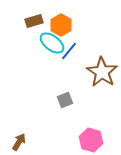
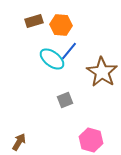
orange hexagon: rotated 25 degrees counterclockwise
cyan ellipse: moved 16 px down
